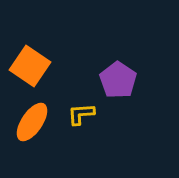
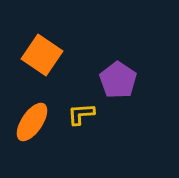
orange square: moved 12 px right, 11 px up
